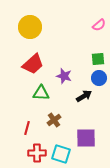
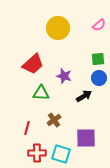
yellow circle: moved 28 px right, 1 px down
